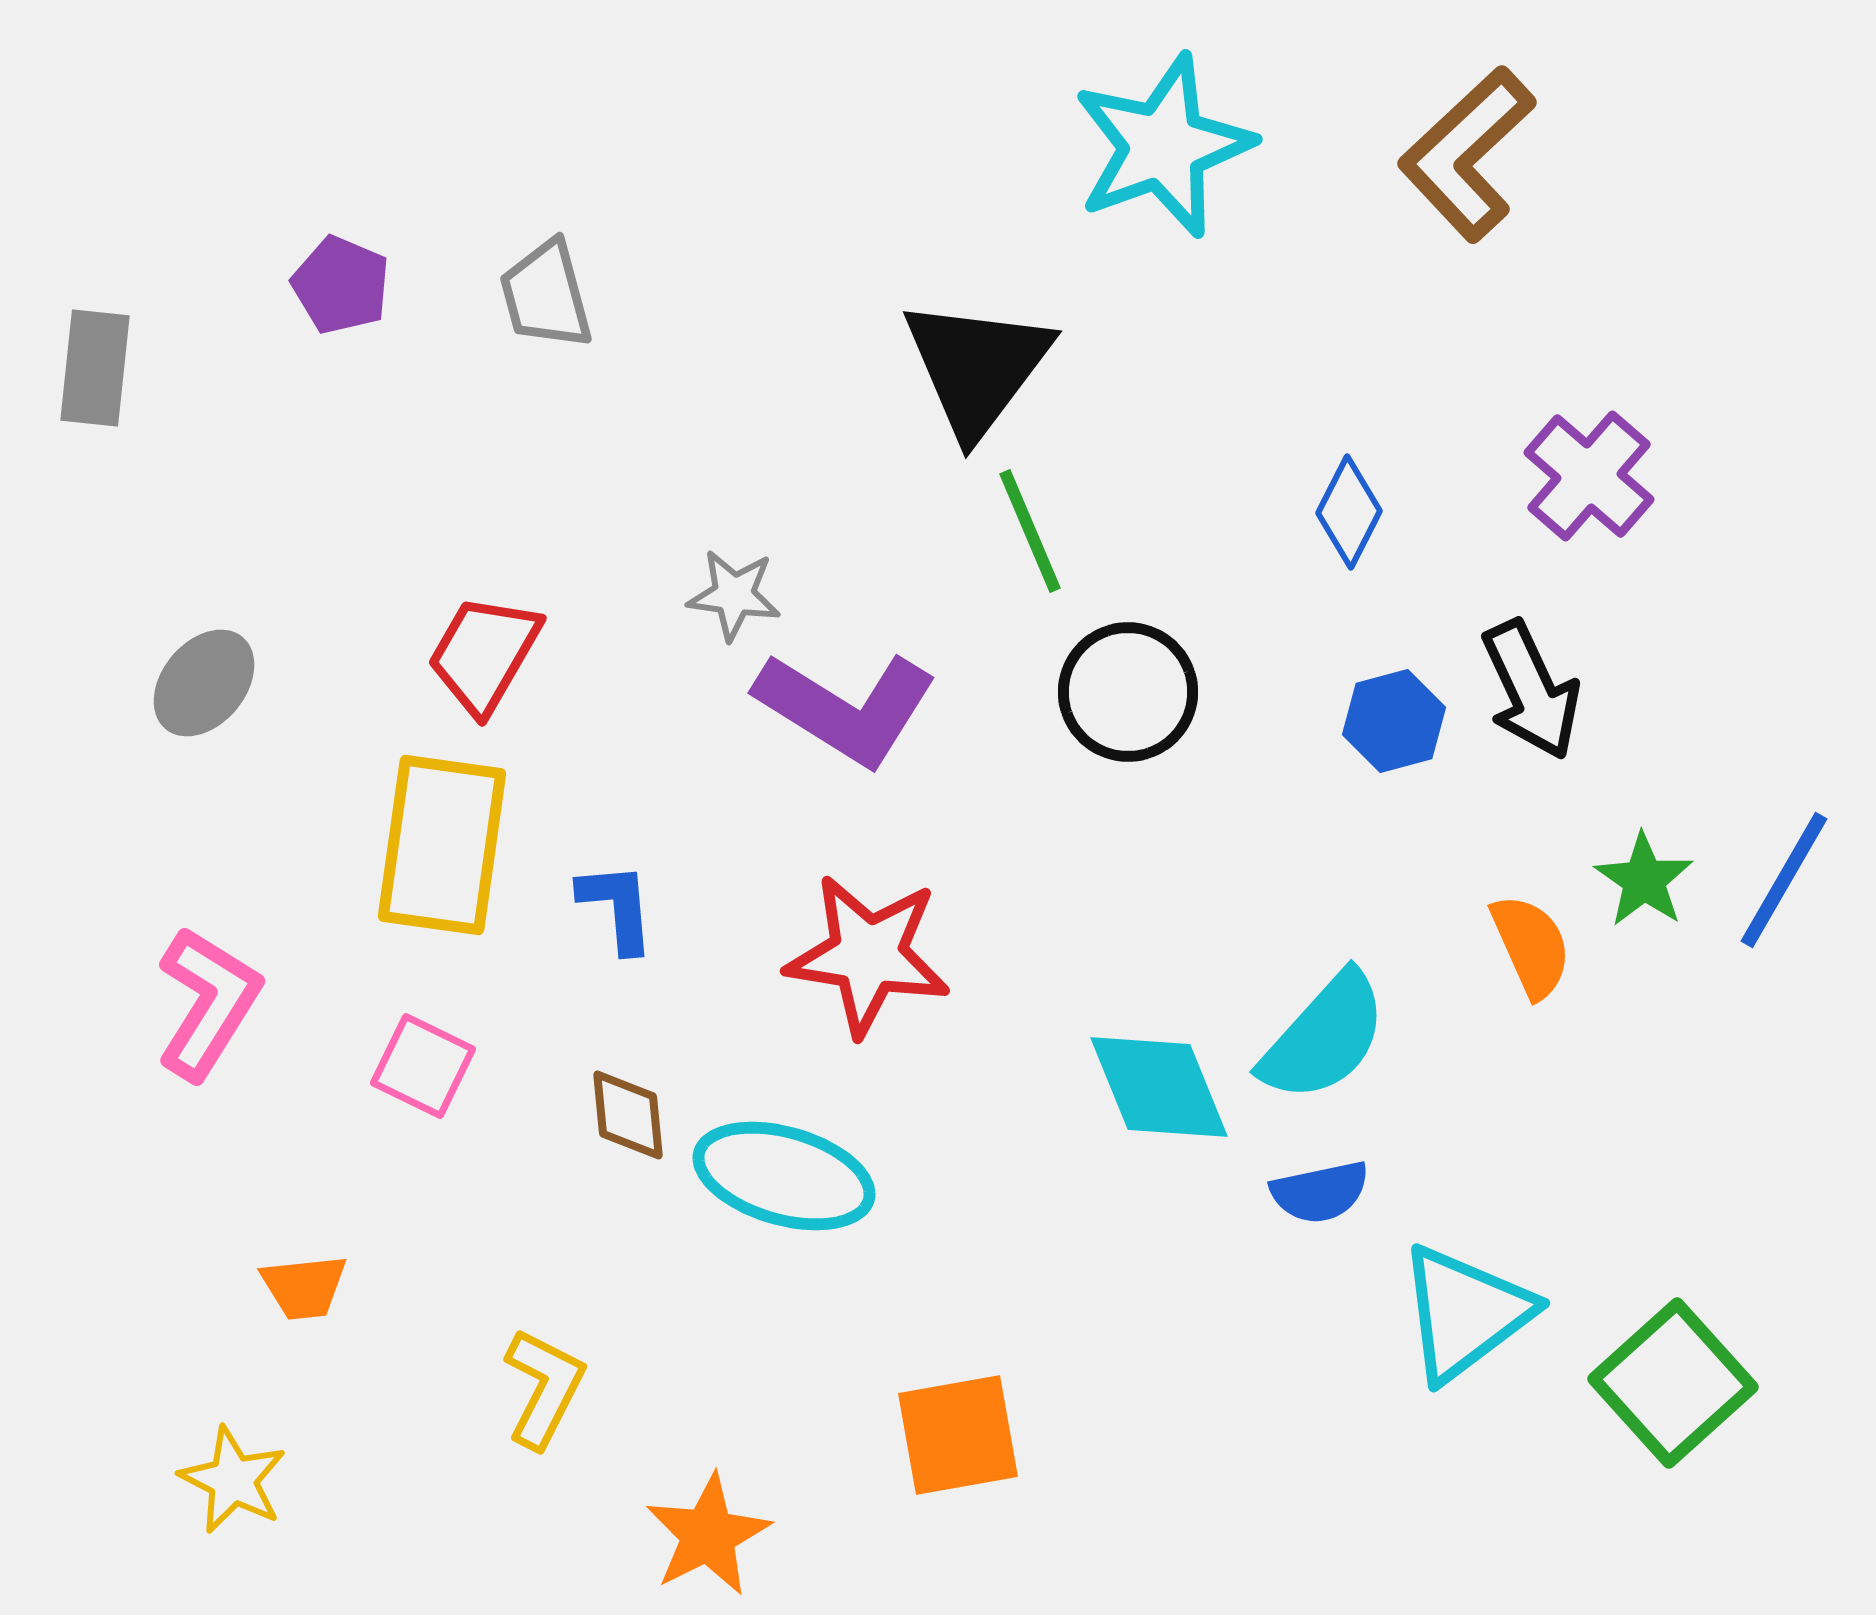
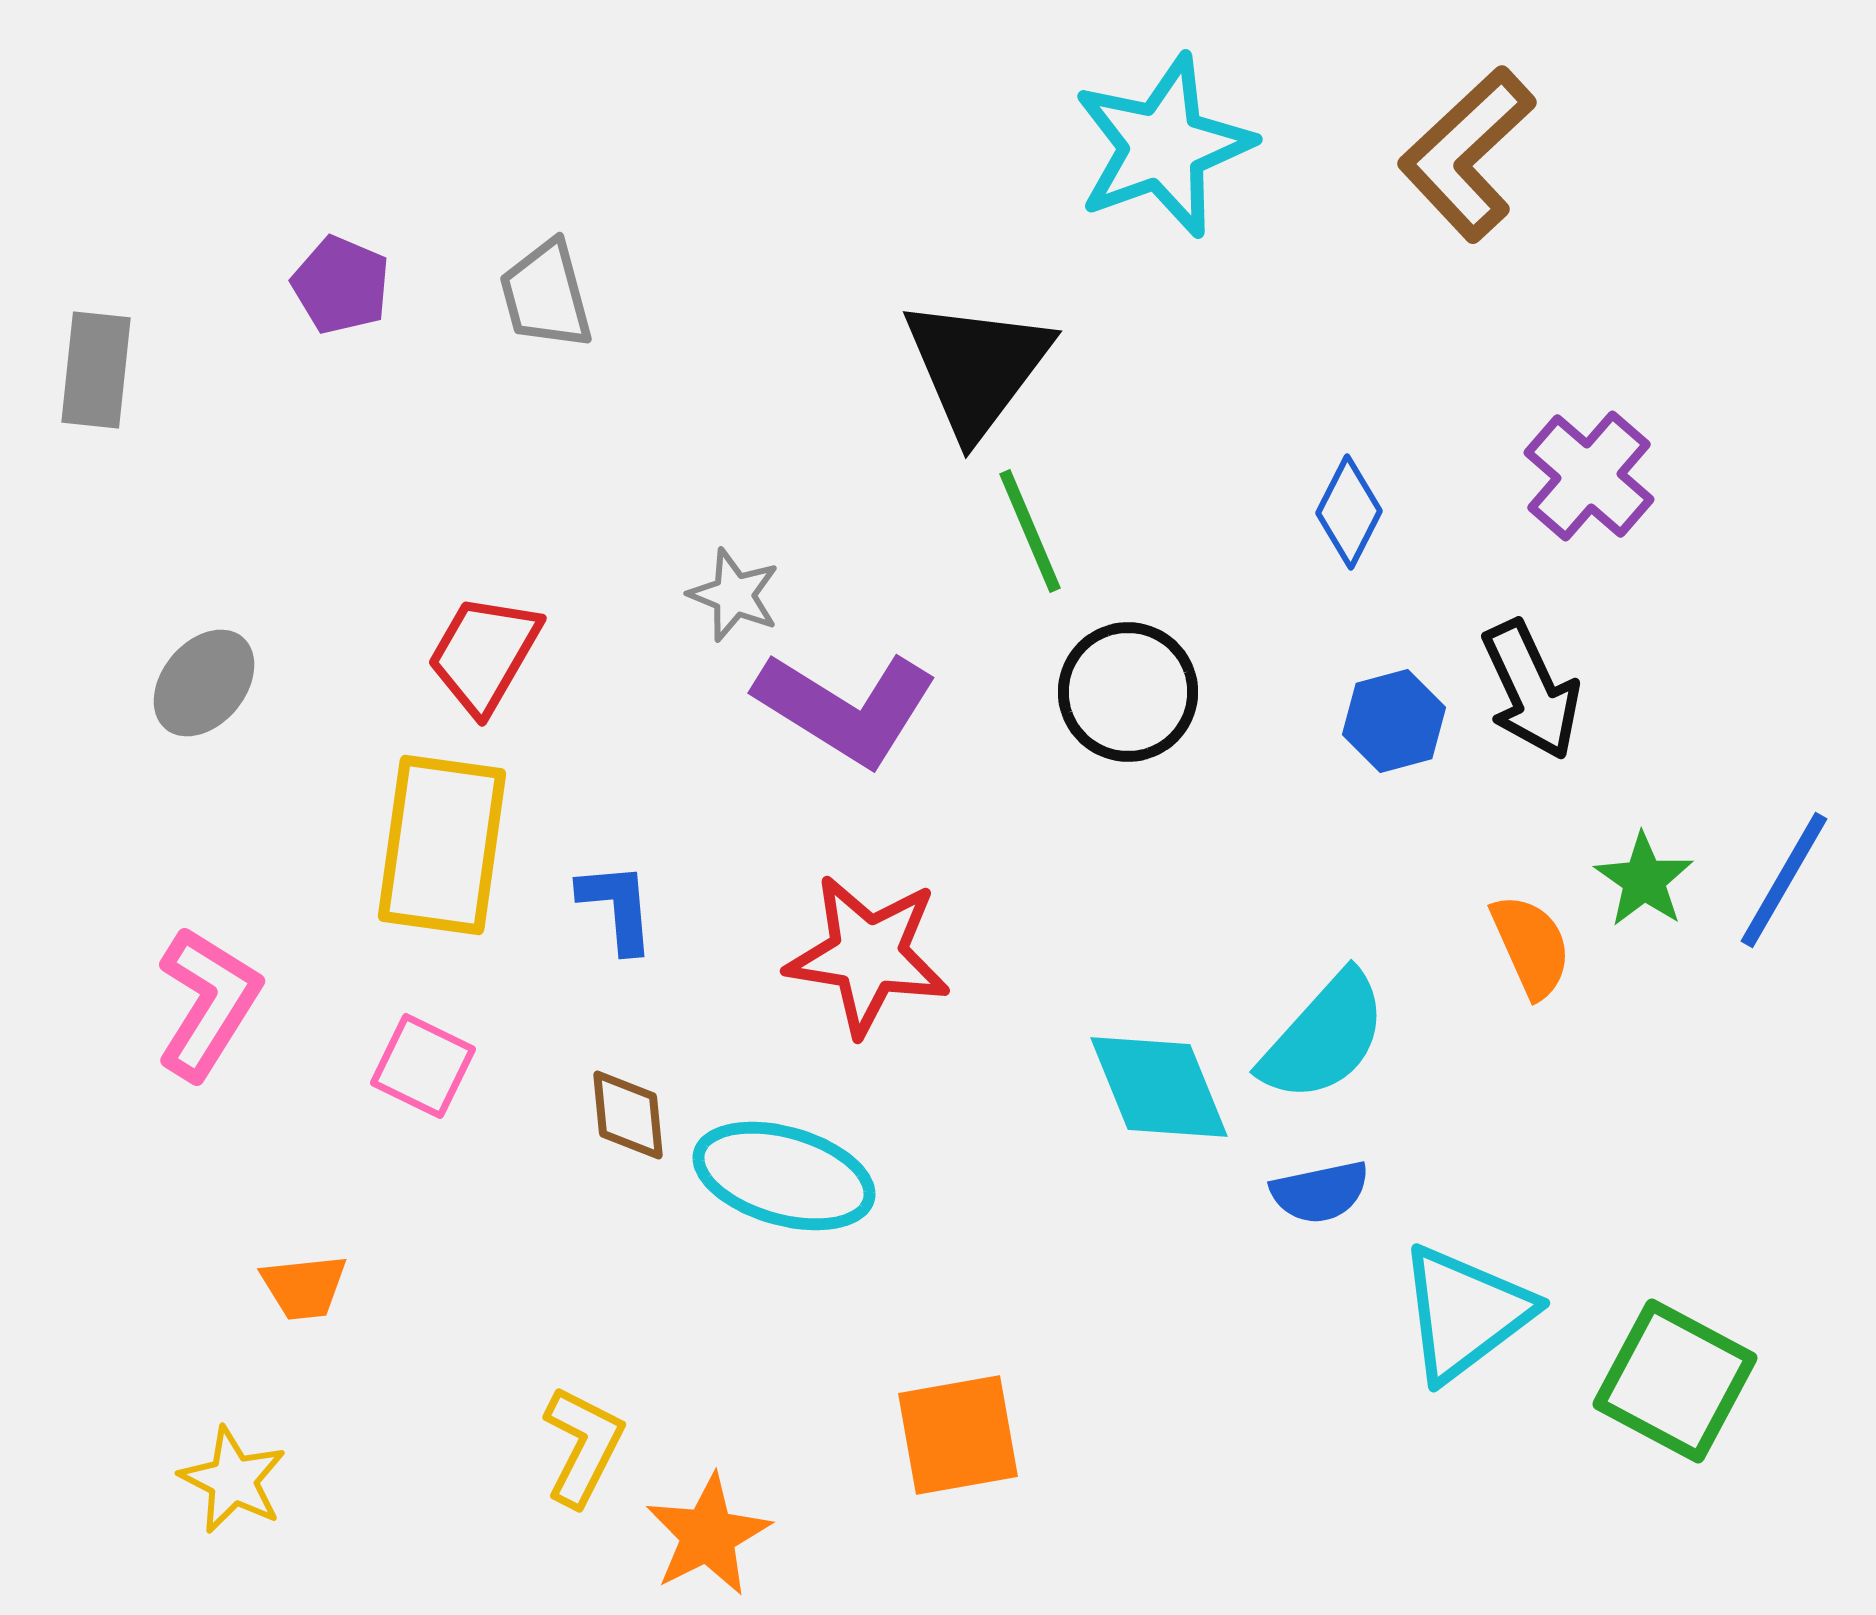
gray rectangle: moved 1 px right, 2 px down
gray star: rotated 14 degrees clockwise
green square: moved 2 px right, 2 px up; rotated 20 degrees counterclockwise
yellow L-shape: moved 39 px right, 58 px down
